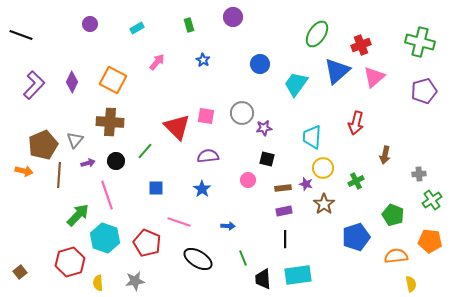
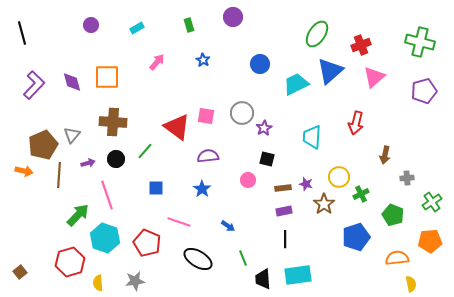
purple circle at (90, 24): moved 1 px right, 1 px down
black line at (21, 35): moved 1 px right, 2 px up; rotated 55 degrees clockwise
blue triangle at (337, 71): moved 7 px left
orange square at (113, 80): moved 6 px left, 3 px up; rotated 28 degrees counterclockwise
purple diamond at (72, 82): rotated 40 degrees counterclockwise
cyan trapezoid at (296, 84): rotated 28 degrees clockwise
brown cross at (110, 122): moved 3 px right
red triangle at (177, 127): rotated 8 degrees counterclockwise
purple star at (264, 128): rotated 21 degrees counterclockwise
gray triangle at (75, 140): moved 3 px left, 5 px up
black circle at (116, 161): moved 2 px up
yellow circle at (323, 168): moved 16 px right, 9 px down
gray cross at (419, 174): moved 12 px left, 4 px down
green cross at (356, 181): moved 5 px right, 13 px down
green cross at (432, 200): moved 2 px down
blue arrow at (228, 226): rotated 32 degrees clockwise
orange pentagon at (430, 241): rotated 10 degrees counterclockwise
orange semicircle at (396, 256): moved 1 px right, 2 px down
